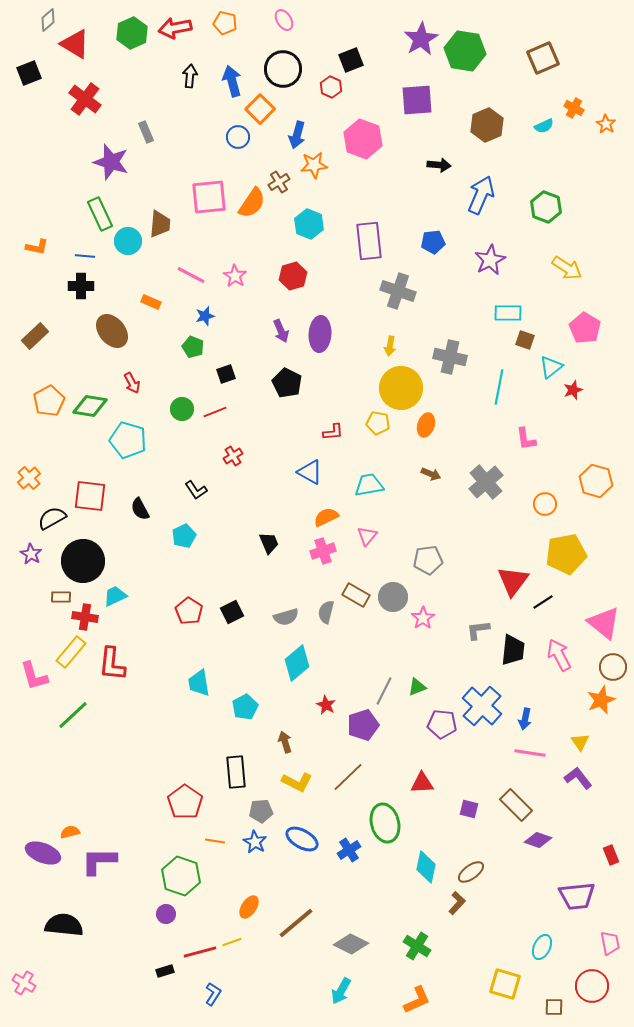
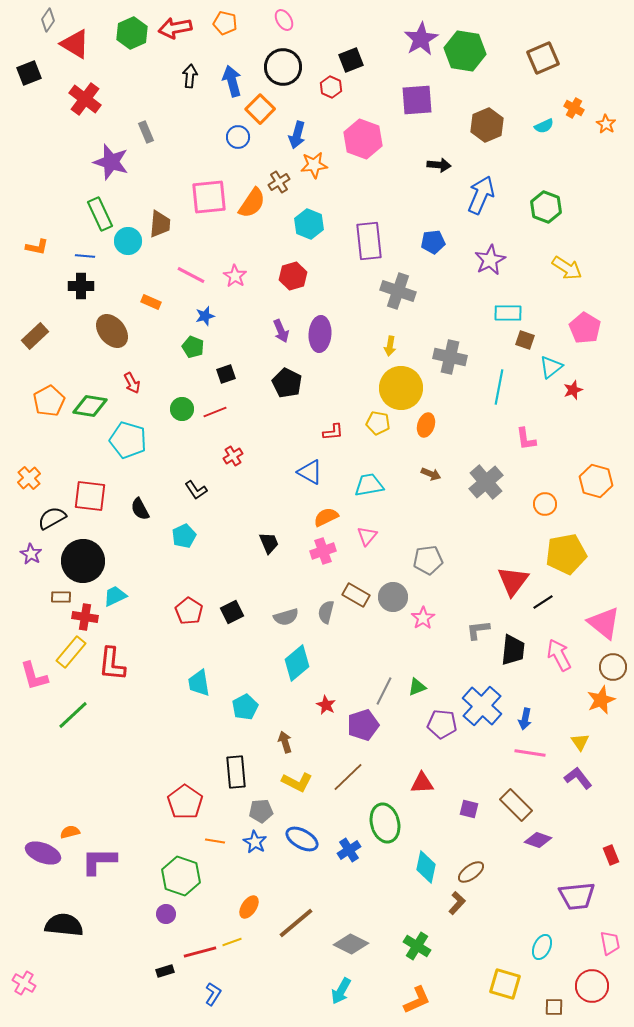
gray diamond at (48, 20): rotated 15 degrees counterclockwise
black circle at (283, 69): moved 2 px up
